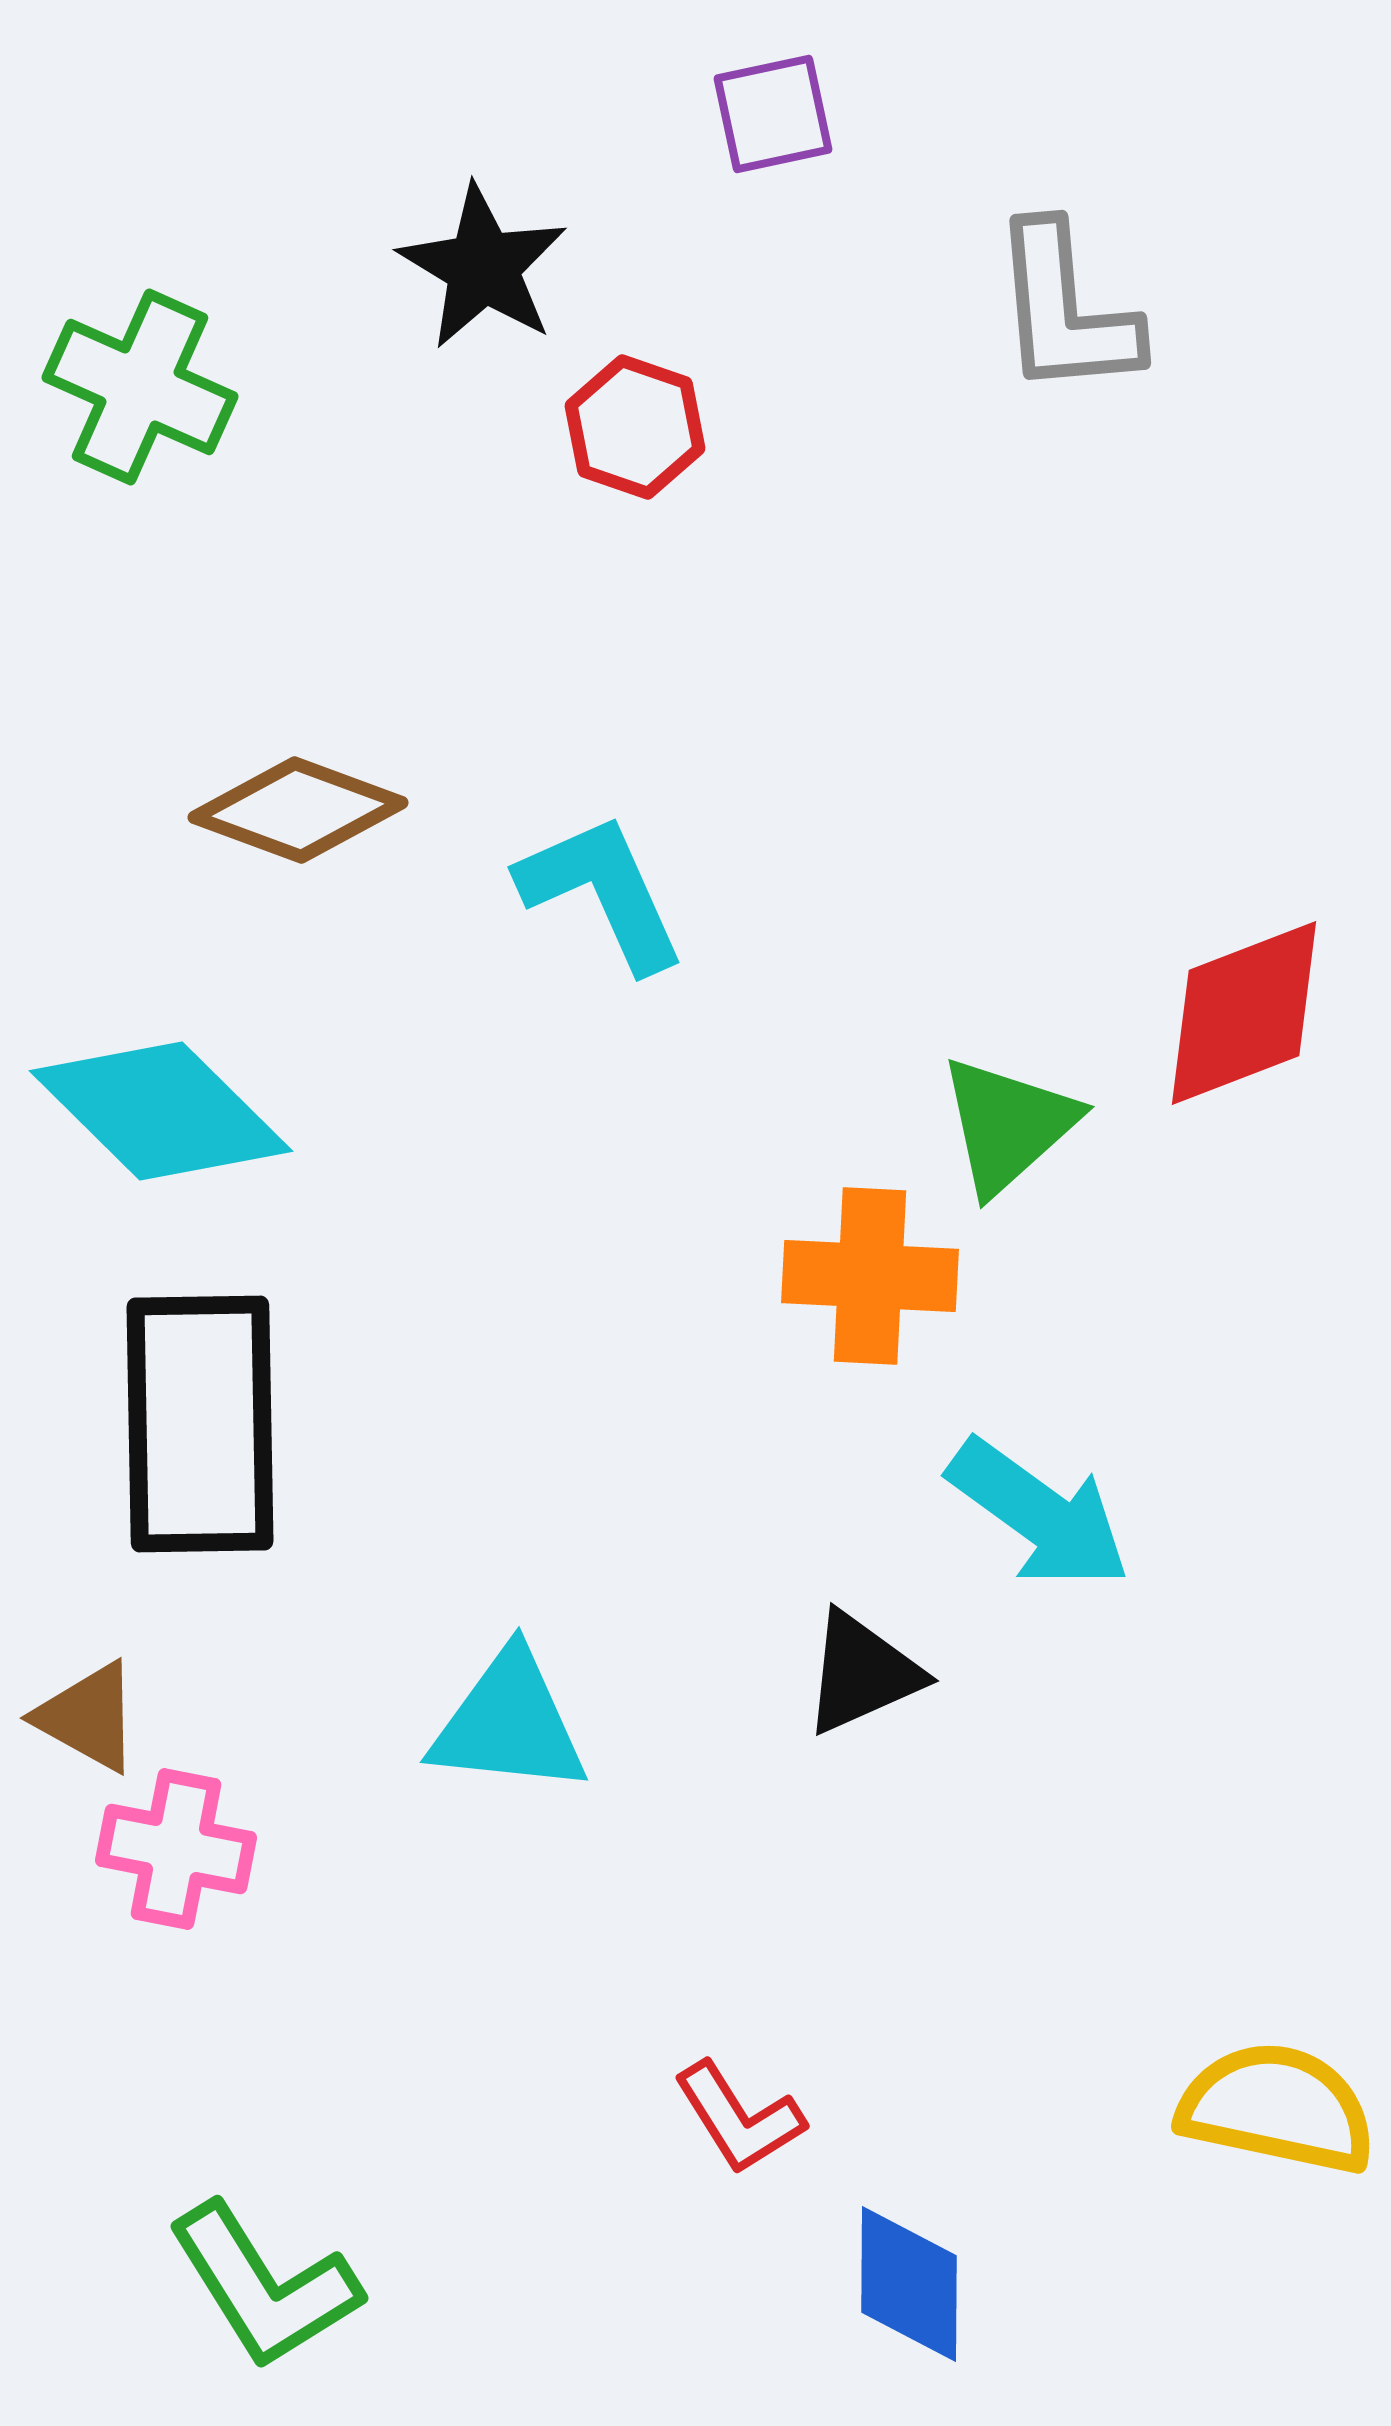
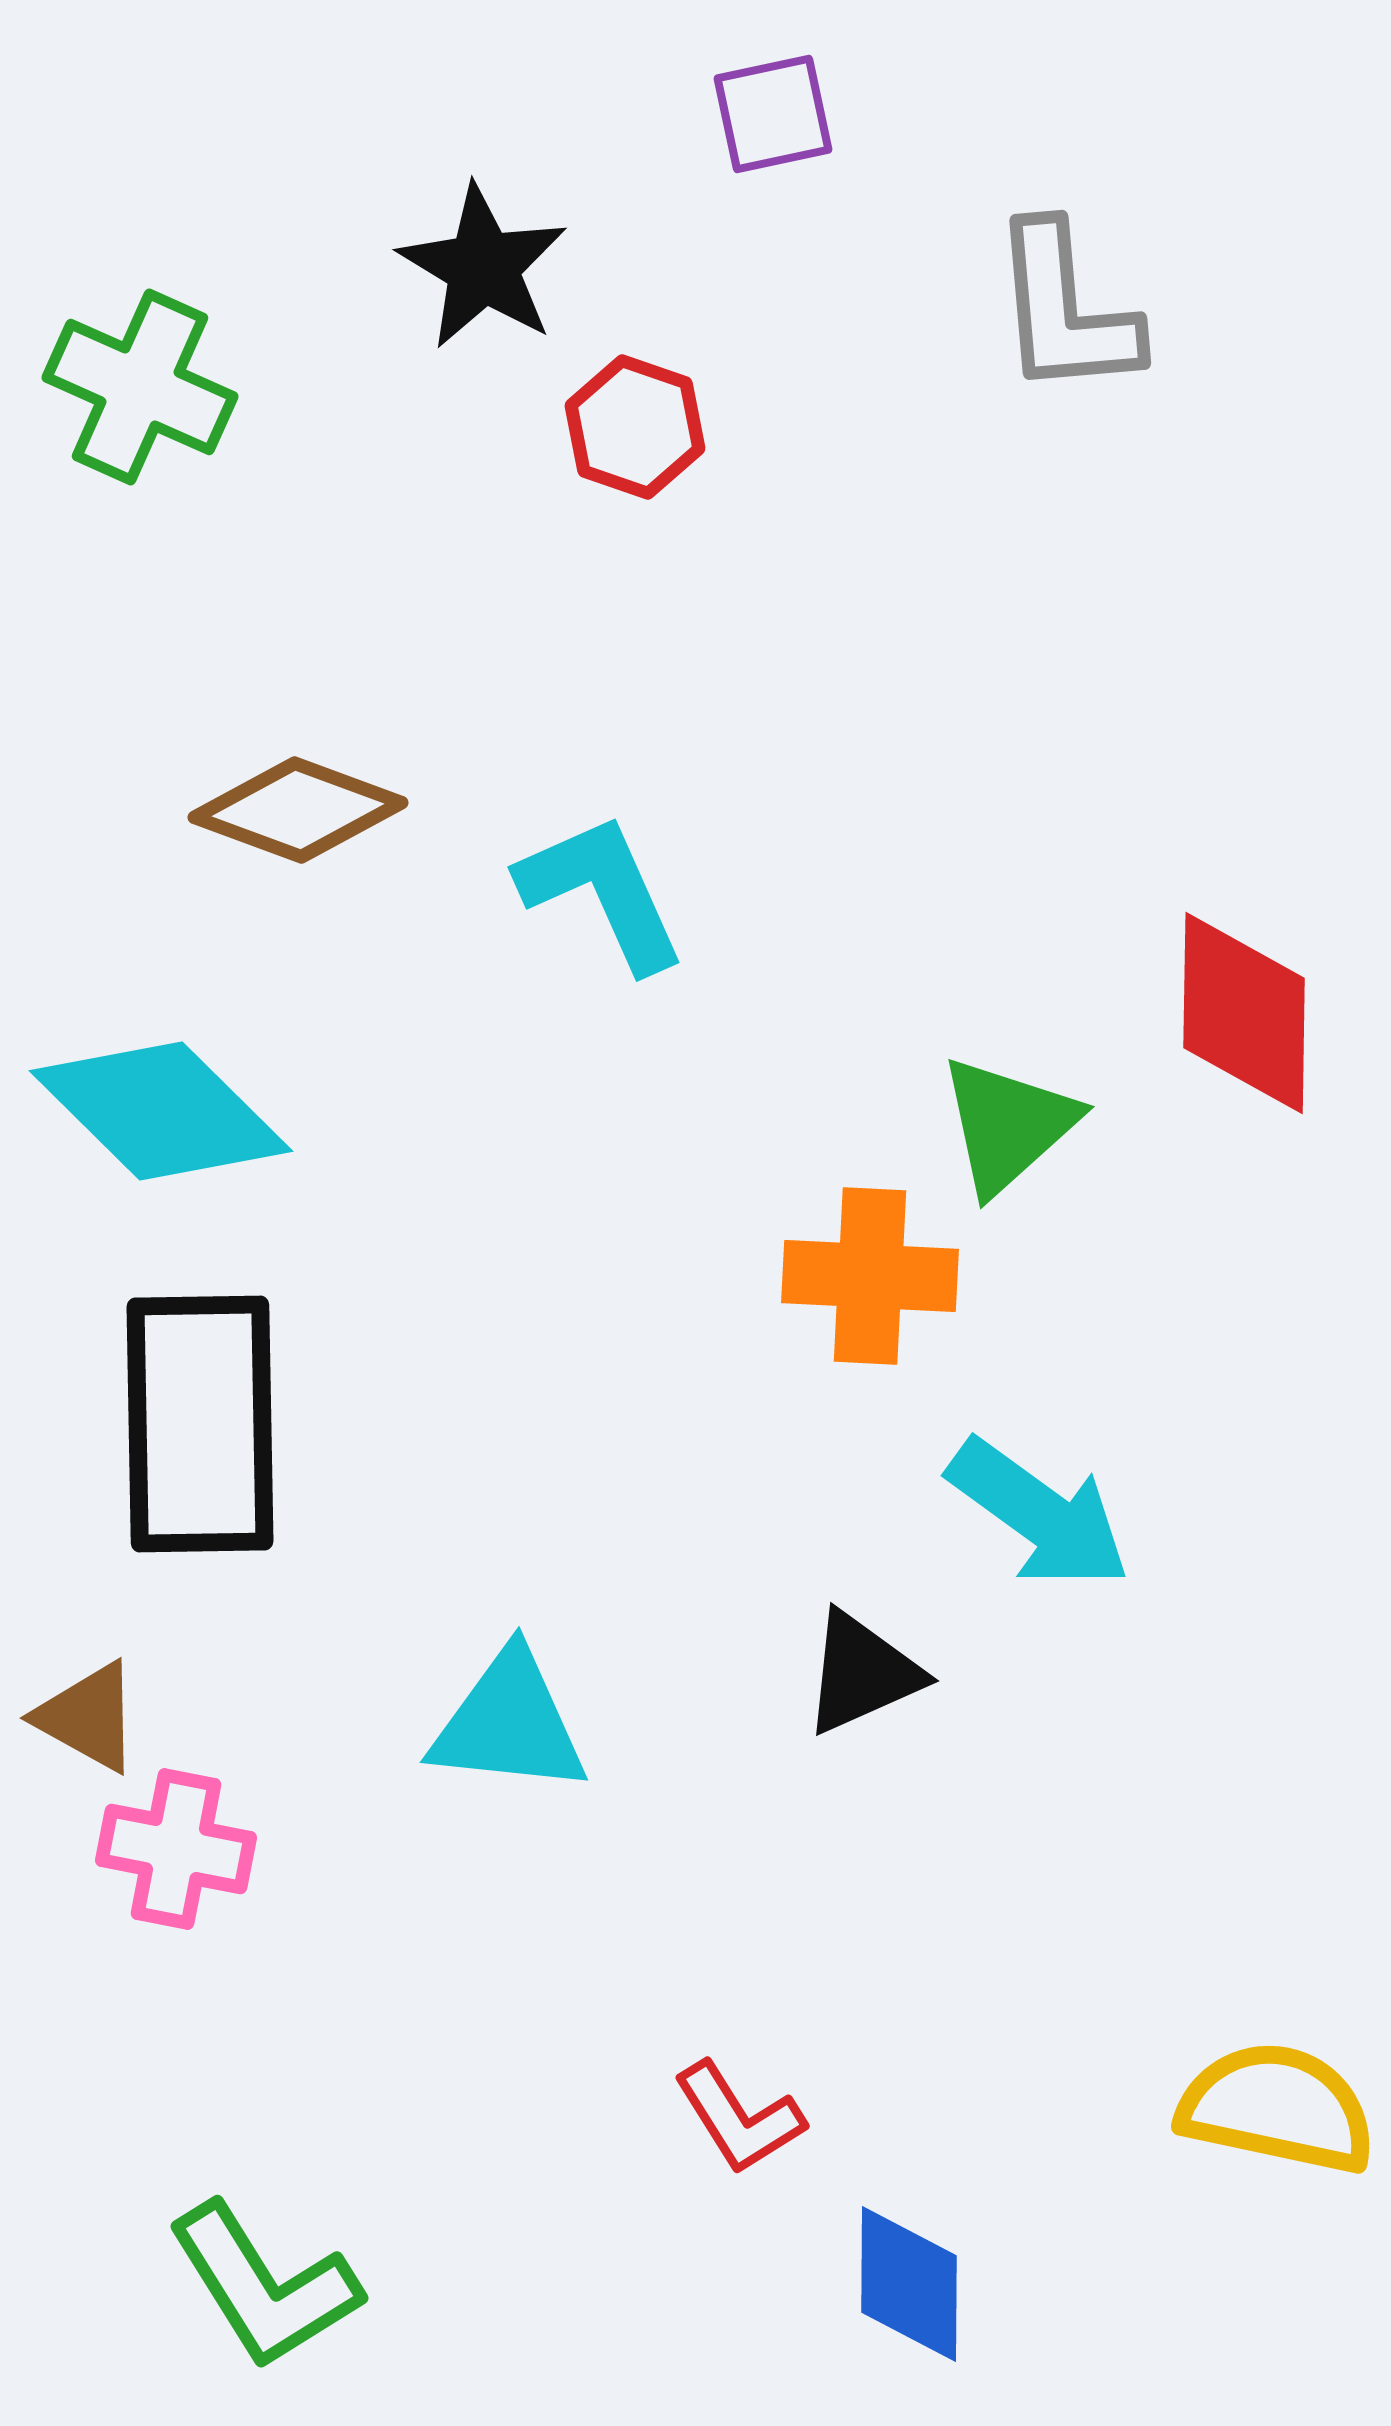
red diamond: rotated 68 degrees counterclockwise
